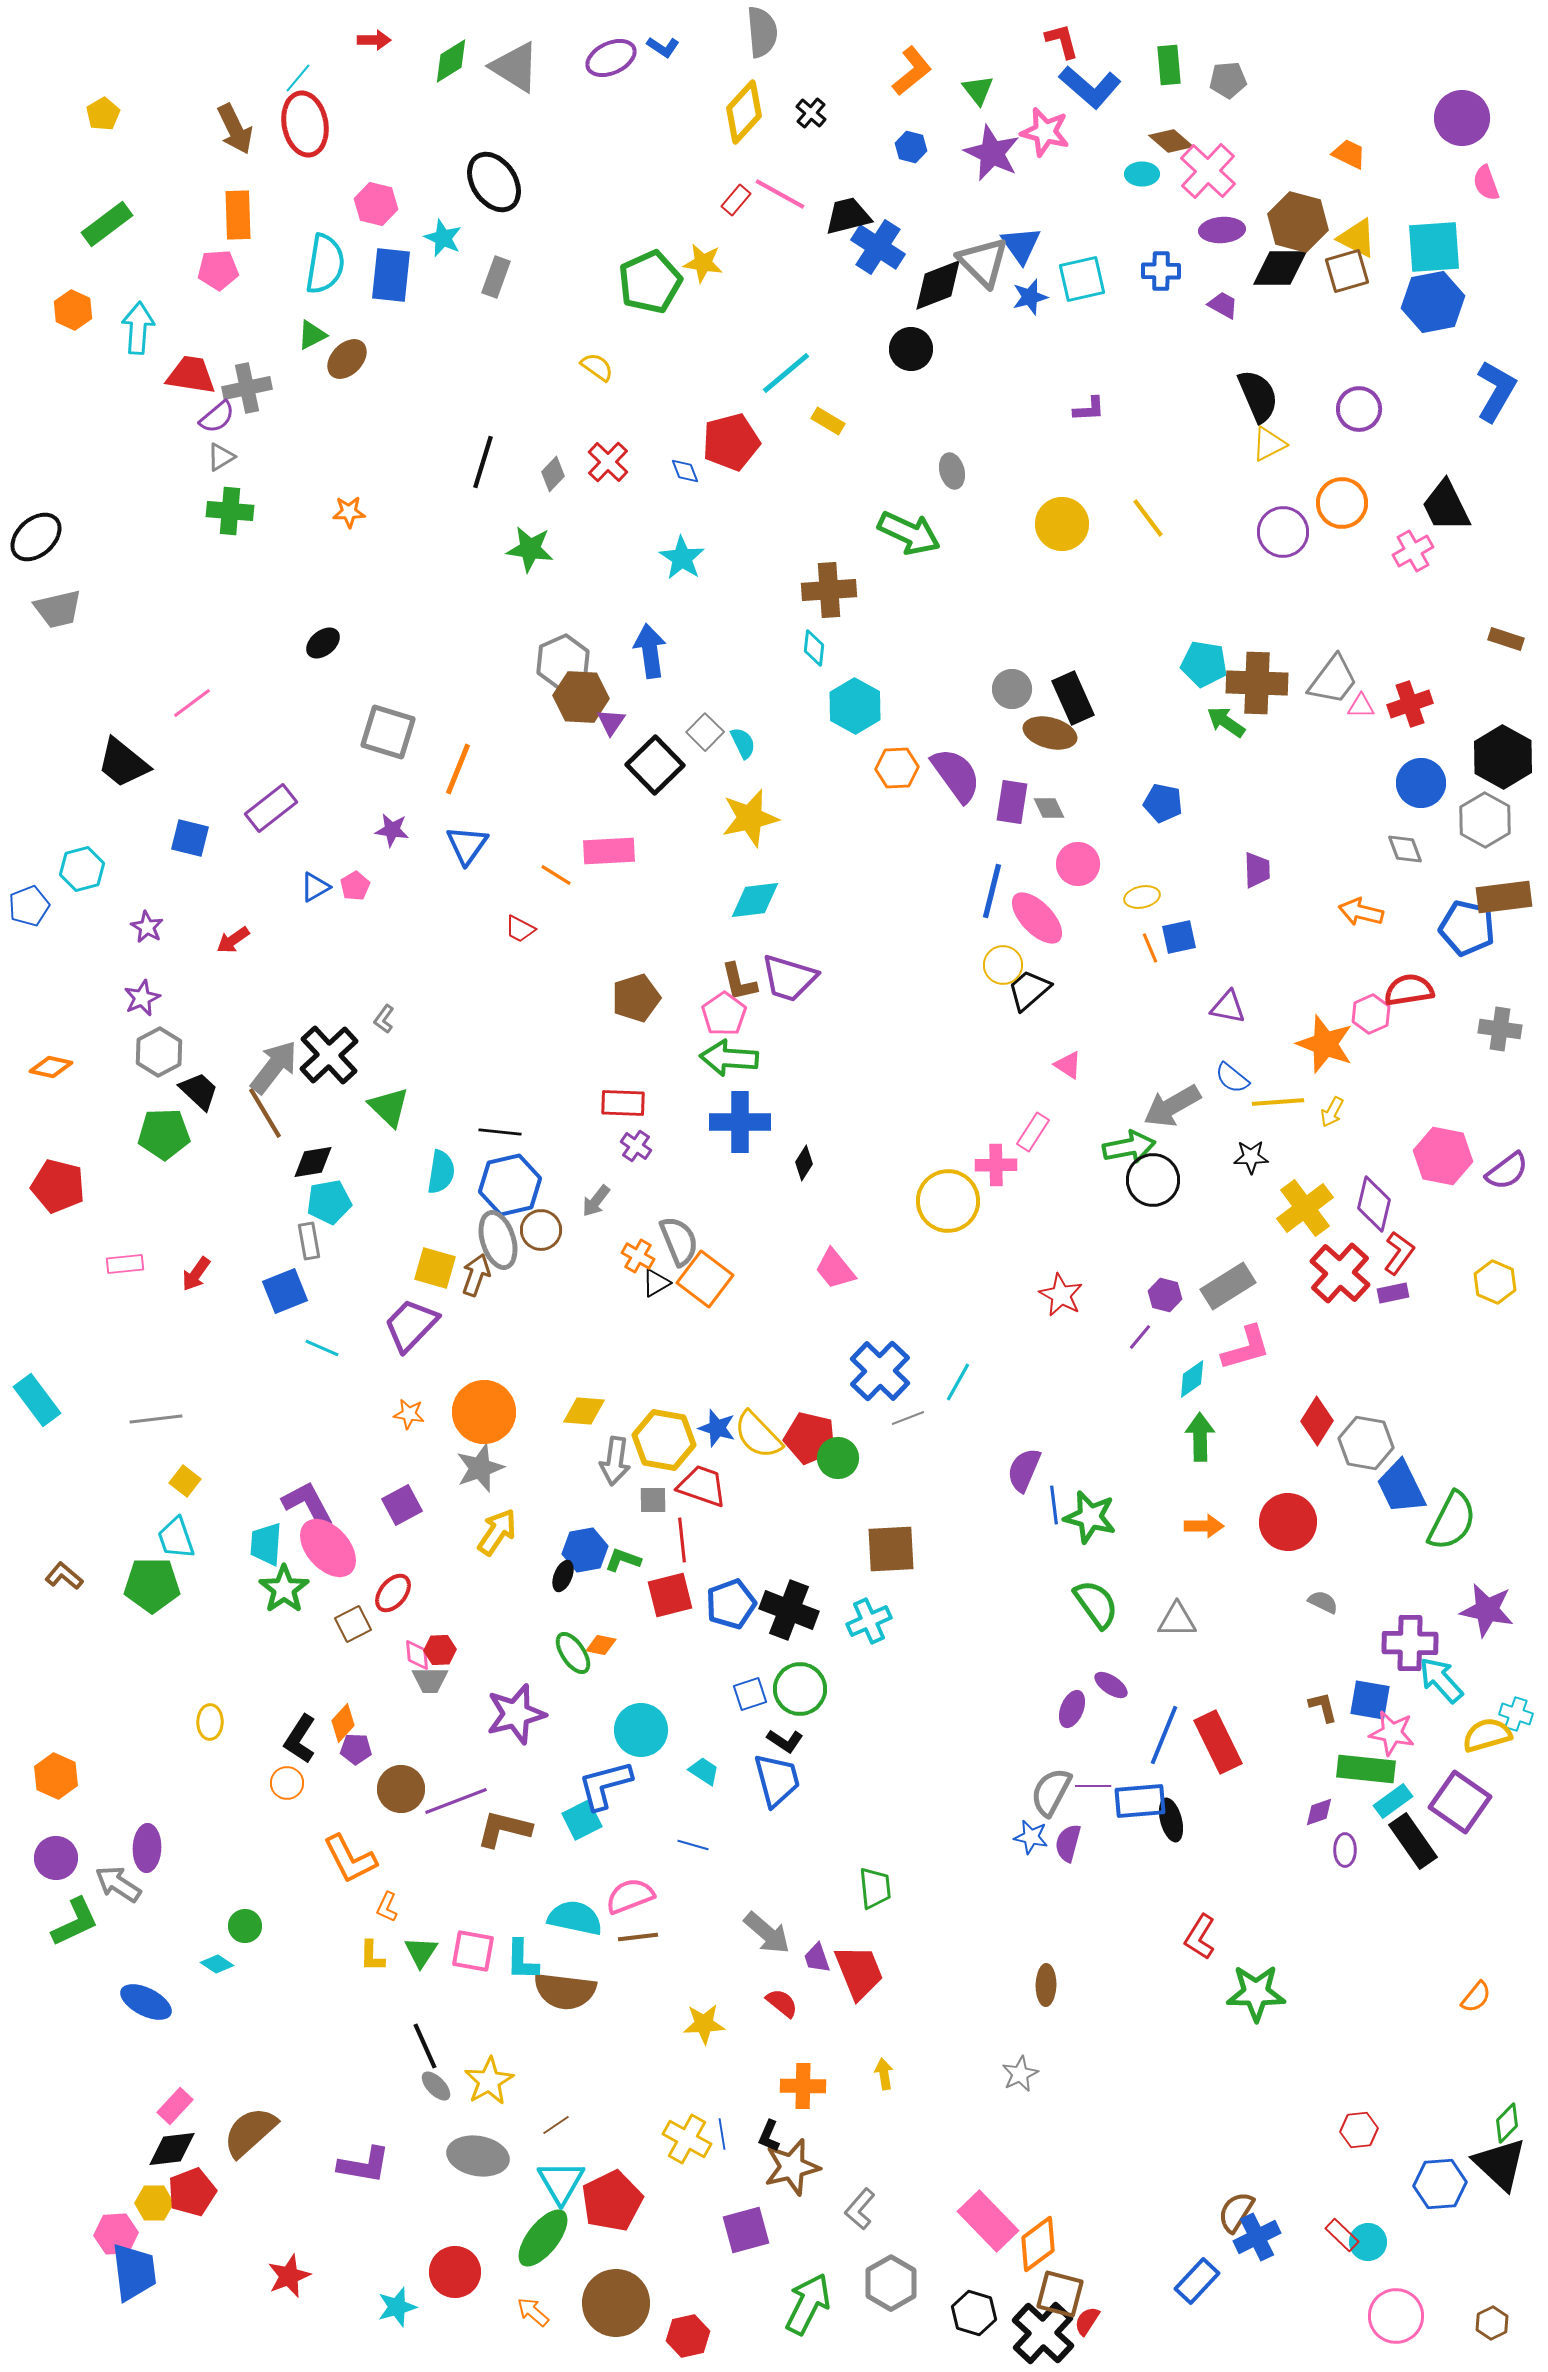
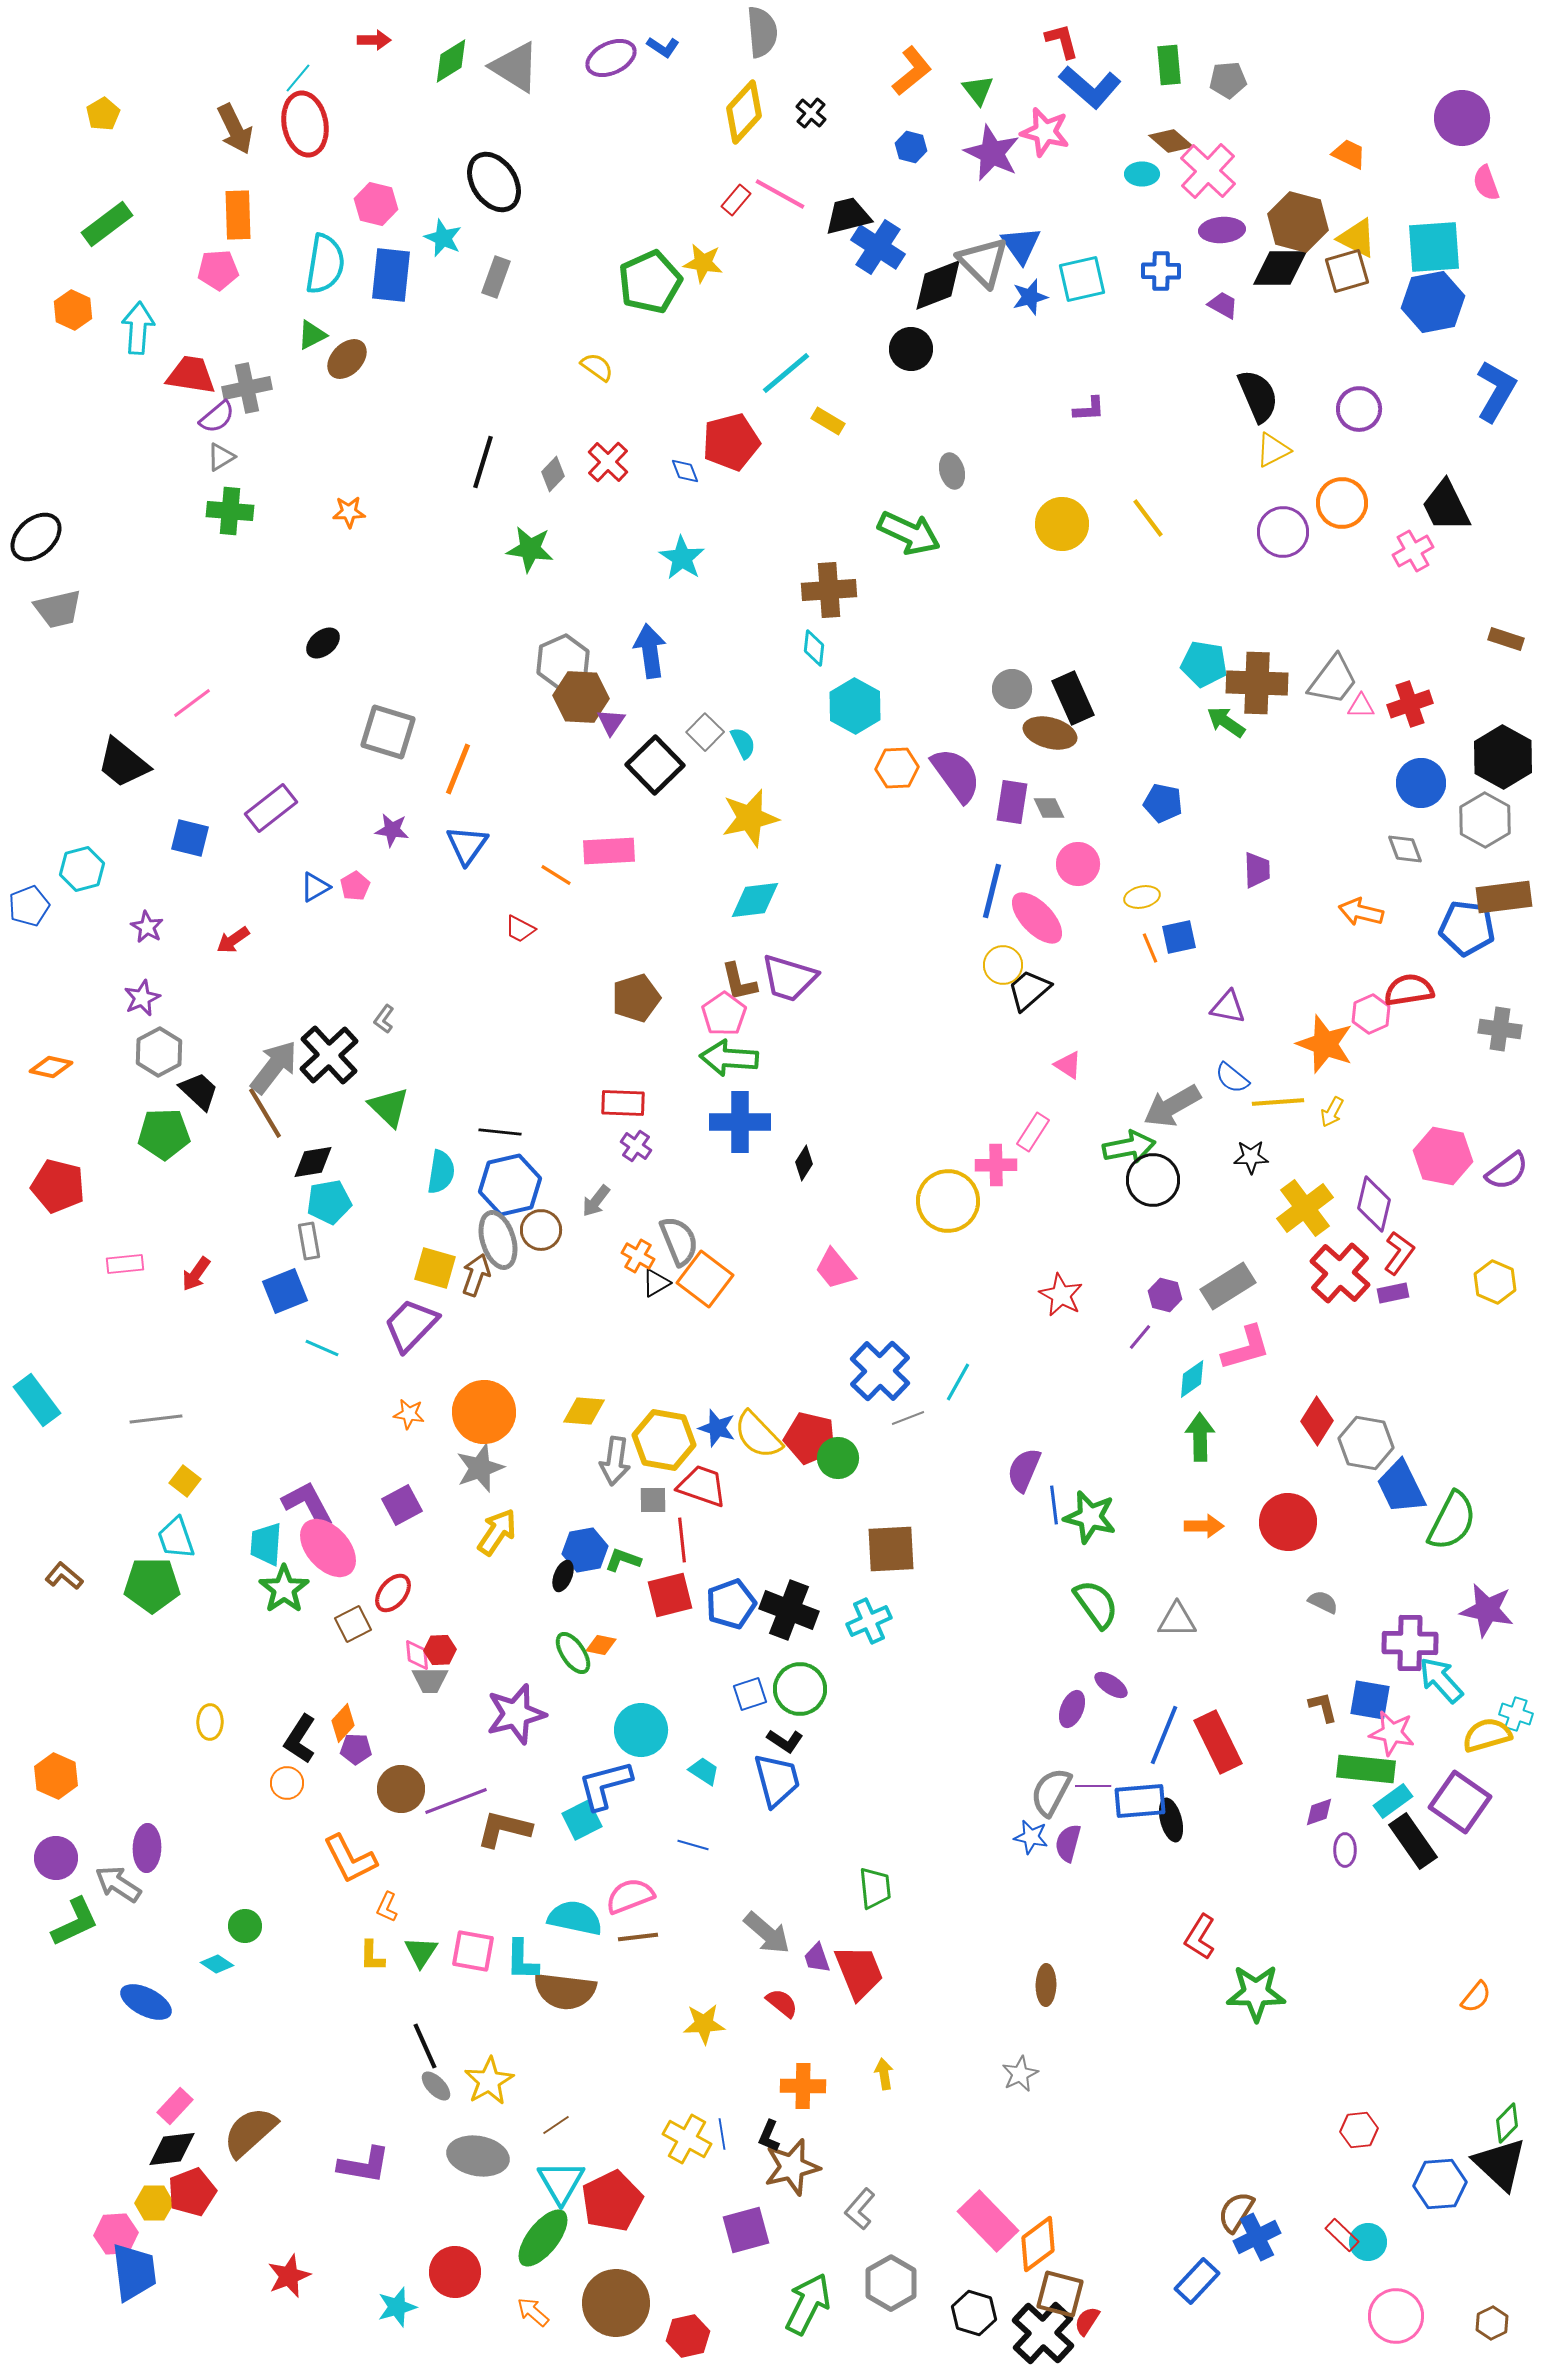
yellow triangle at (1269, 444): moved 4 px right, 6 px down
blue pentagon at (1467, 928): rotated 6 degrees counterclockwise
